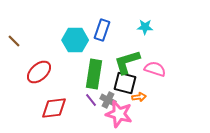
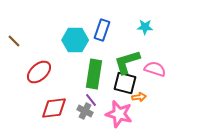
gray cross: moved 23 px left, 11 px down
